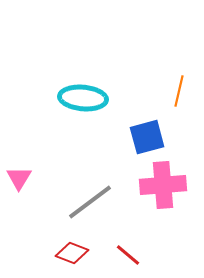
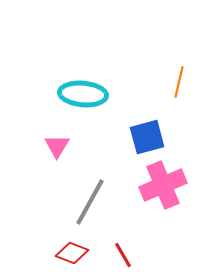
orange line: moved 9 px up
cyan ellipse: moved 4 px up
pink triangle: moved 38 px right, 32 px up
pink cross: rotated 18 degrees counterclockwise
gray line: rotated 24 degrees counterclockwise
red line: moved 5 px left; rotated 20 degrees clockwise
